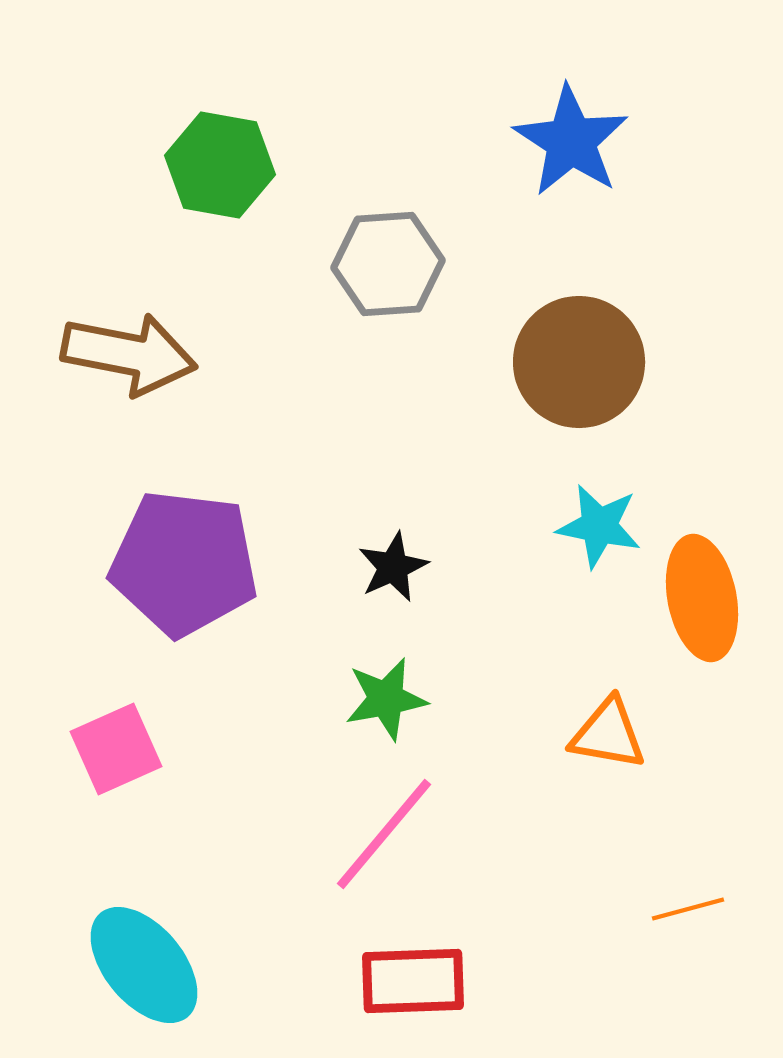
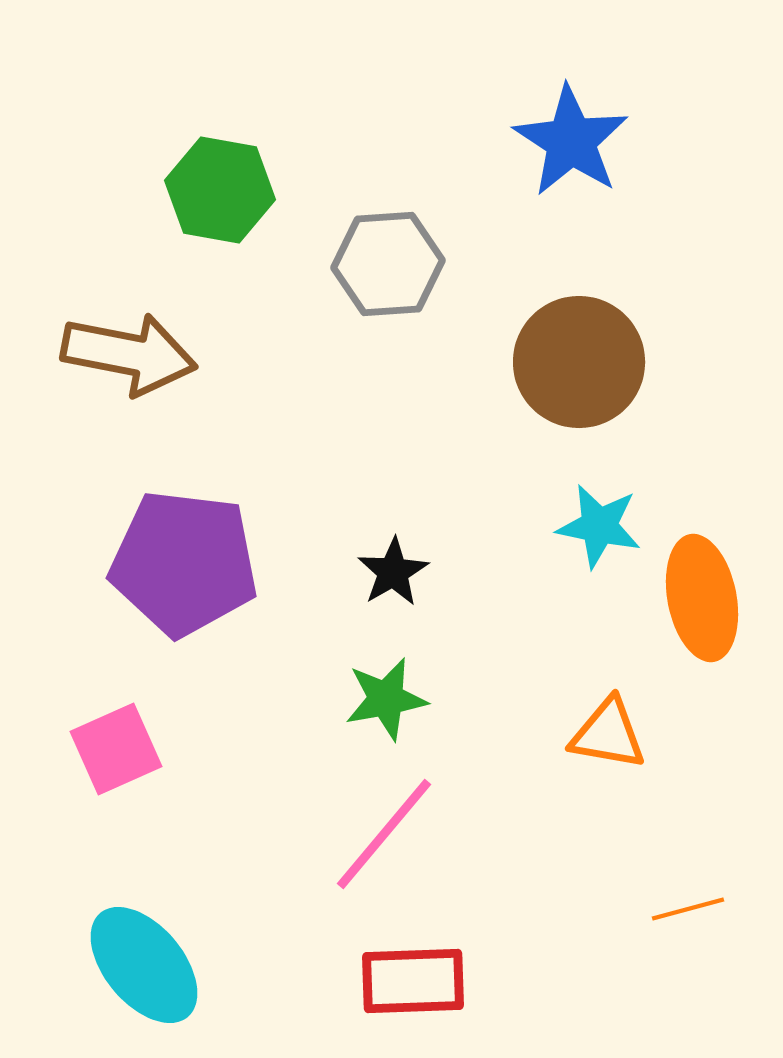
green hexagon: moved 25 px down
black star: moved 5 px down; rotated 6 degrees counterclockwise
